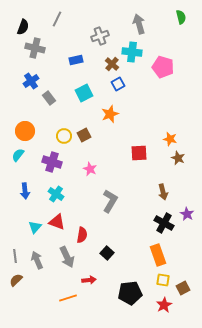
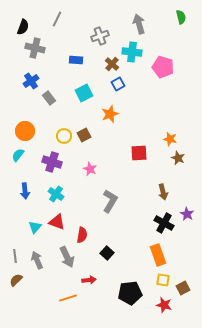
blue rectangle at (76, 60): rotated 16 degrees clockwise
red star at (164, 305): rotated 28 degrees counterclockwise
